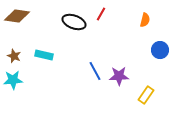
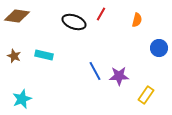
orange semicircle: moved 8 px left
blue circle: moved 1 px left, 2 px up
cyan star: moved 9 px right, 19 px down; rotated 18 degrees counterclockwise
